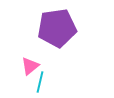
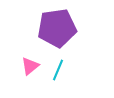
cyan line: moved 18 px right, 12 px up; rotated 10 degrees clockwise
